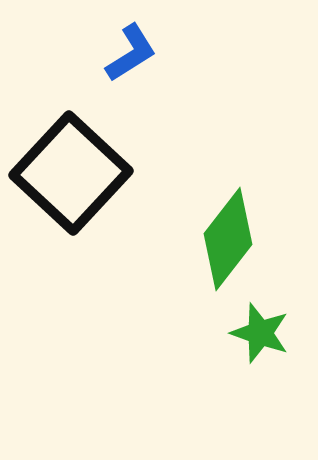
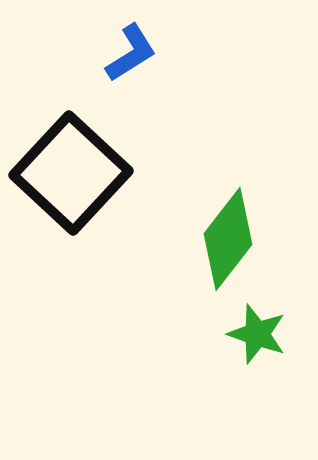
green star: moved 3 px left, 1 px down
